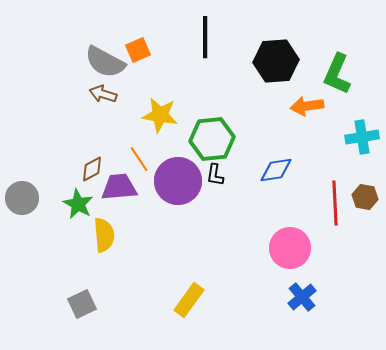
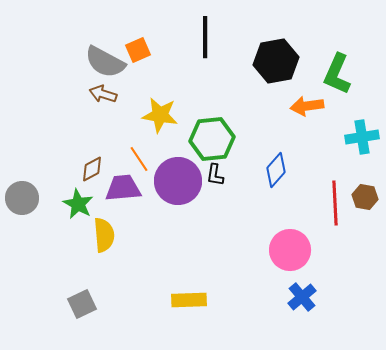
black hexagon: rotated 6 degrees counterclockwise
blue diamond: rotated 40 degrees counterclockwise
purple trapezoid: moved 4 px right, 1 px down
pink circle: moved 2 px down
yellow rectangle: rotated 52 degrees clockwise
